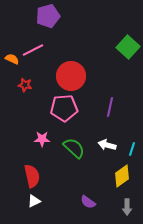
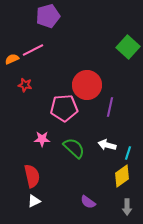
orange semicircle: rotated 48 degrees counterclockwise
red circle: moved 16 px right, 9 px down
cyan line: moved 4 px left, 4 px down
